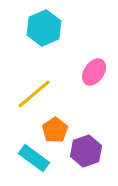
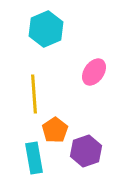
cyan hexagon: moved 2 px right, 1 px down
yellow line: rotated 54 degrees counterclockwise
cyan rectangle: rotated 44 degrees clockwise
